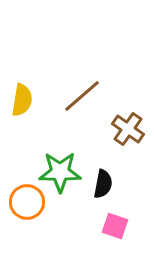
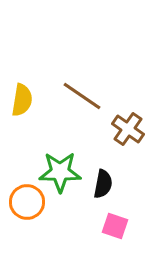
brown line: rotated 75 degrees clockwise
